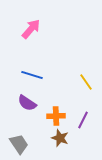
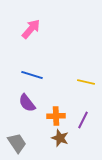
yellow line: rotated 42 degrees counterclockwise
purple semicircle: rotated 18 degrees clockwise
gray trapezoid: moved 2 px left, 1 px up
